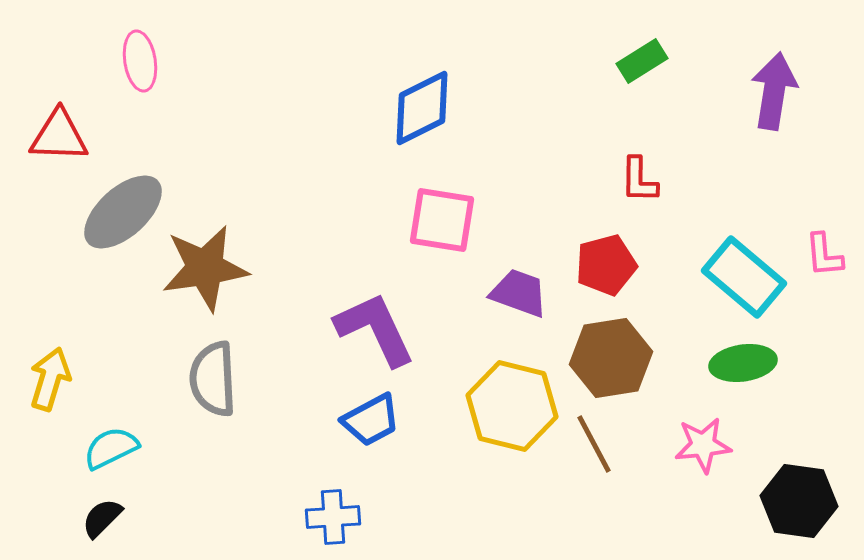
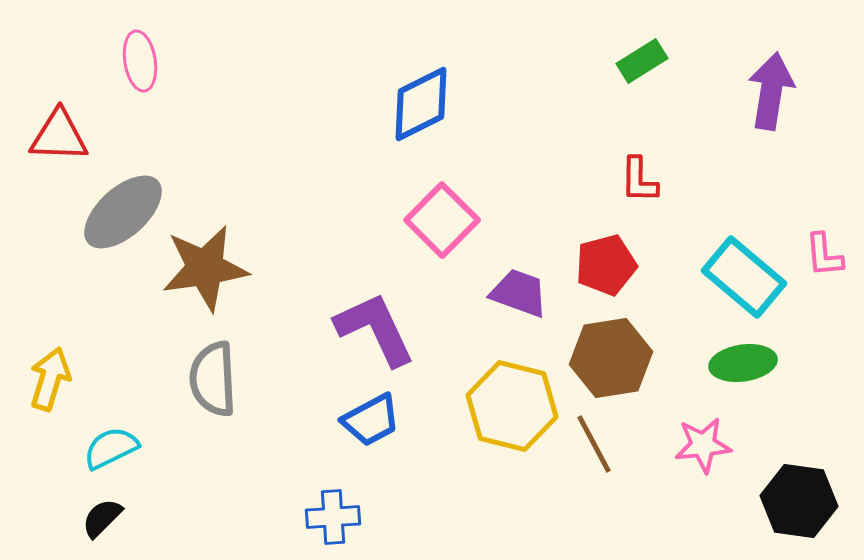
purple arrow: moved 3 px left
blue diamond: moved 1 px left, 4 px up
pink square: rotated 36 degrees clockwise
